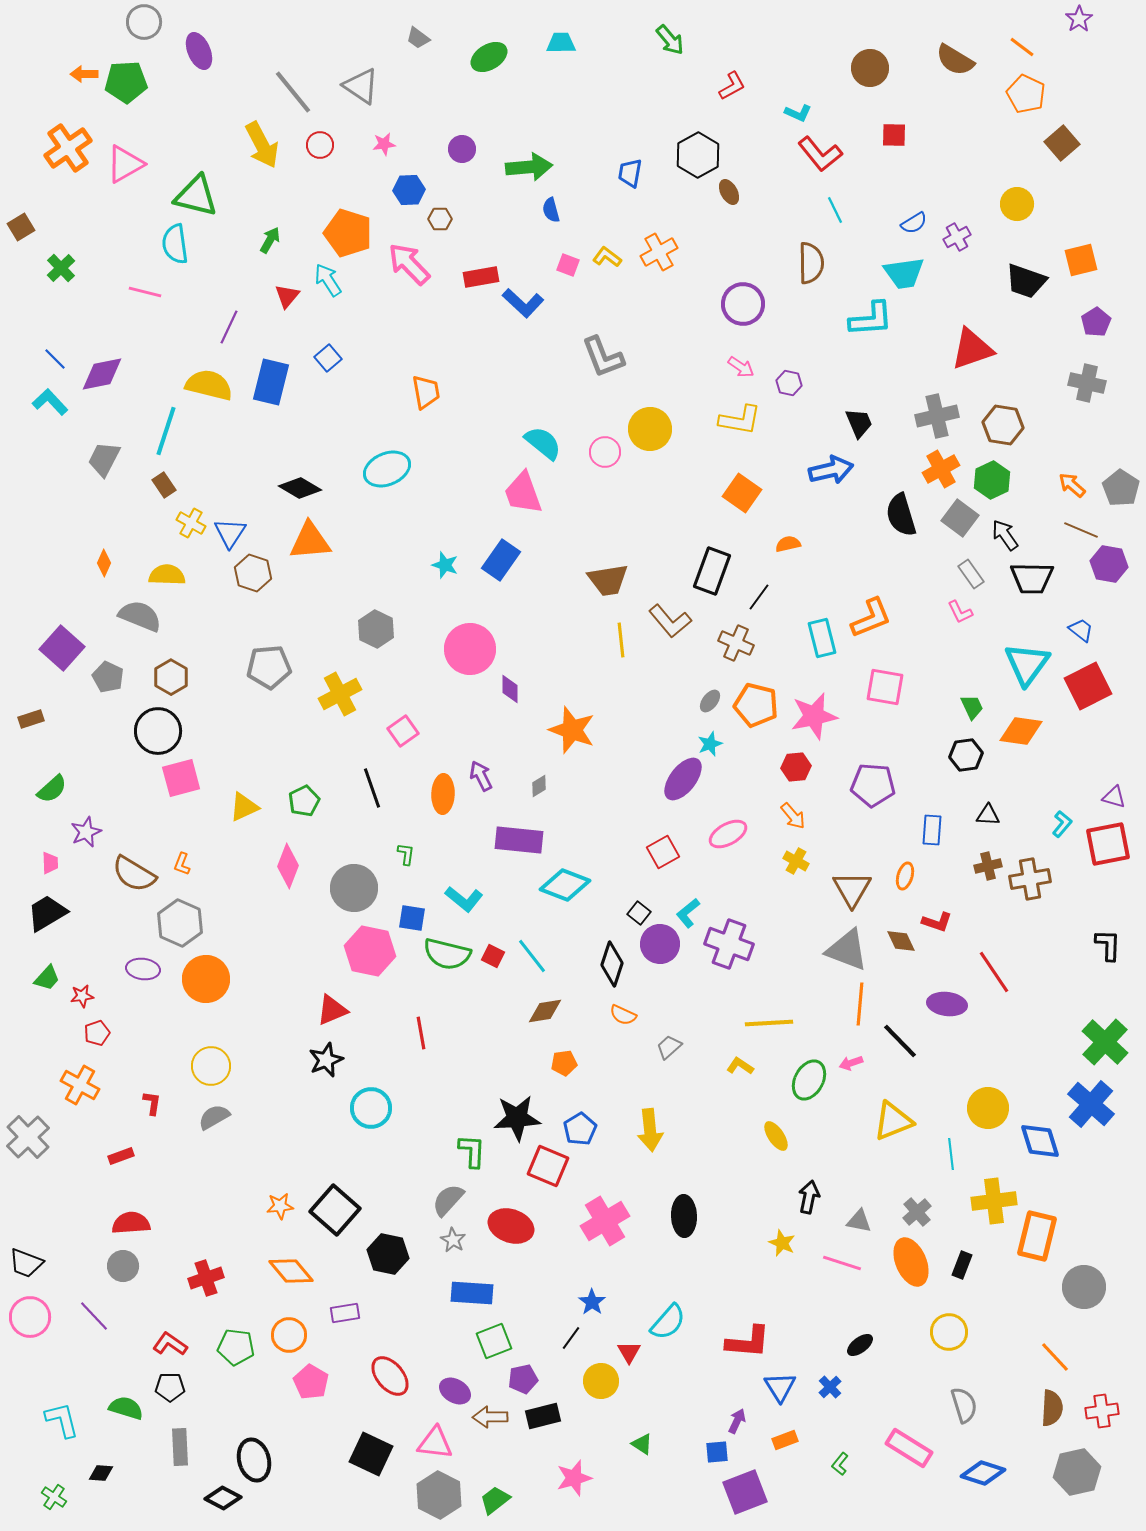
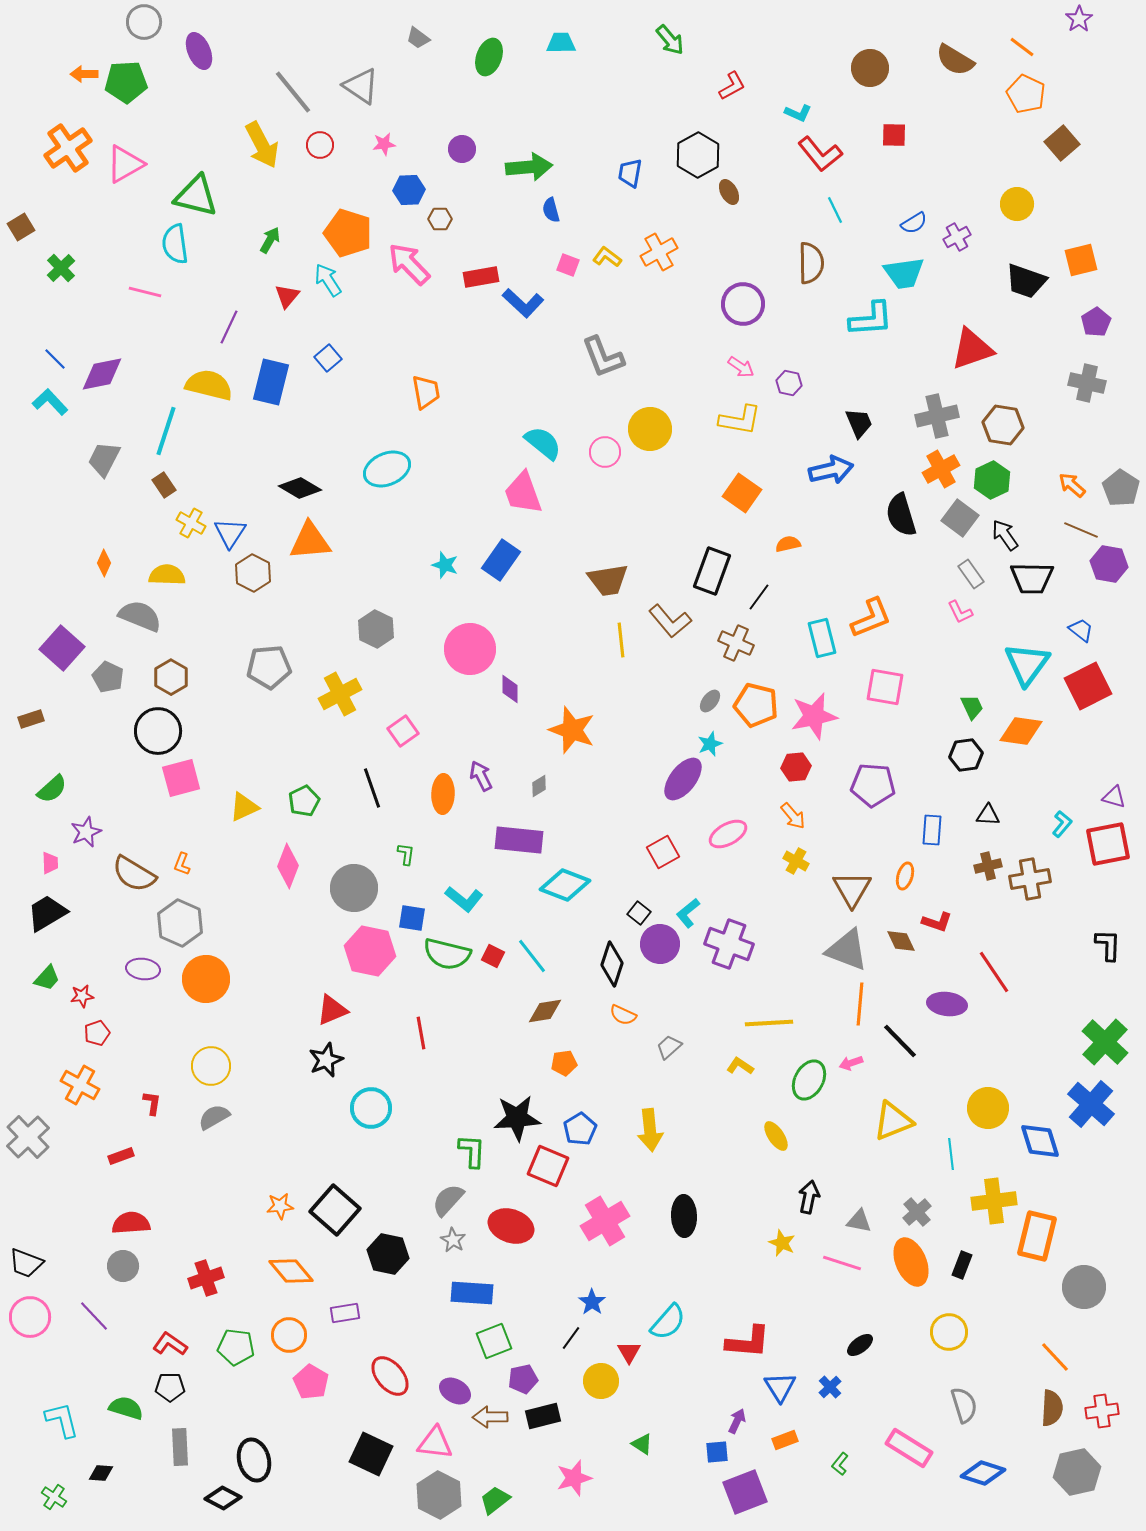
green ellipse at (489, 57): rotated 39 degrees counterclockwise
brown hexagon at (253, 573): rotated 9 degrees clockwise
